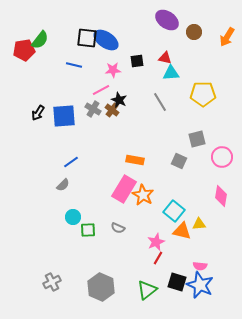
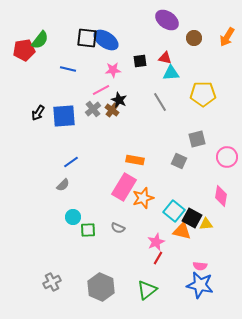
brown circle at (194, 32): moved 6 px down
black square at (137, 61): moved 3 px right
blue line at (74, 65): moved 6 px left, 4 px down
gray cross at (93, 109): rotated 21 degrees clockwise
pink circle at (222, 157): moved 5 px right
pink rectangle at (124, 189): moved 2 px up
orange star at (143, 195): moved 3 px down; rotated 25 degrees clockwise
yellow triangle at (199, 224): moved 7 px right
black square at (177, 282): moved 15 px right, 64 px up; rotated 12 degrees clockwise
blue star at (200, 285): rotated 12 degrees counterclockwise
